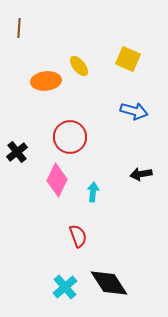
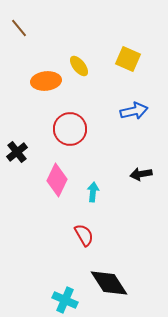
brown line: rotated 42 degrees counterclockwise
blue arrow: rotated 28 degrees counterclockwise
red circle: moved 8 px up
red semicircle: moved 6 px right, 1 px up; rotated 10 degrees counterclockwise
cyan cross: moved 13 px down; rotated 25 degrees counterclockwise
